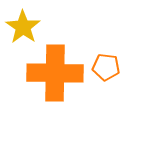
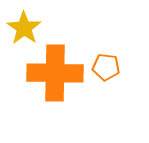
yellow star: moved 1 px right, 1 px down
